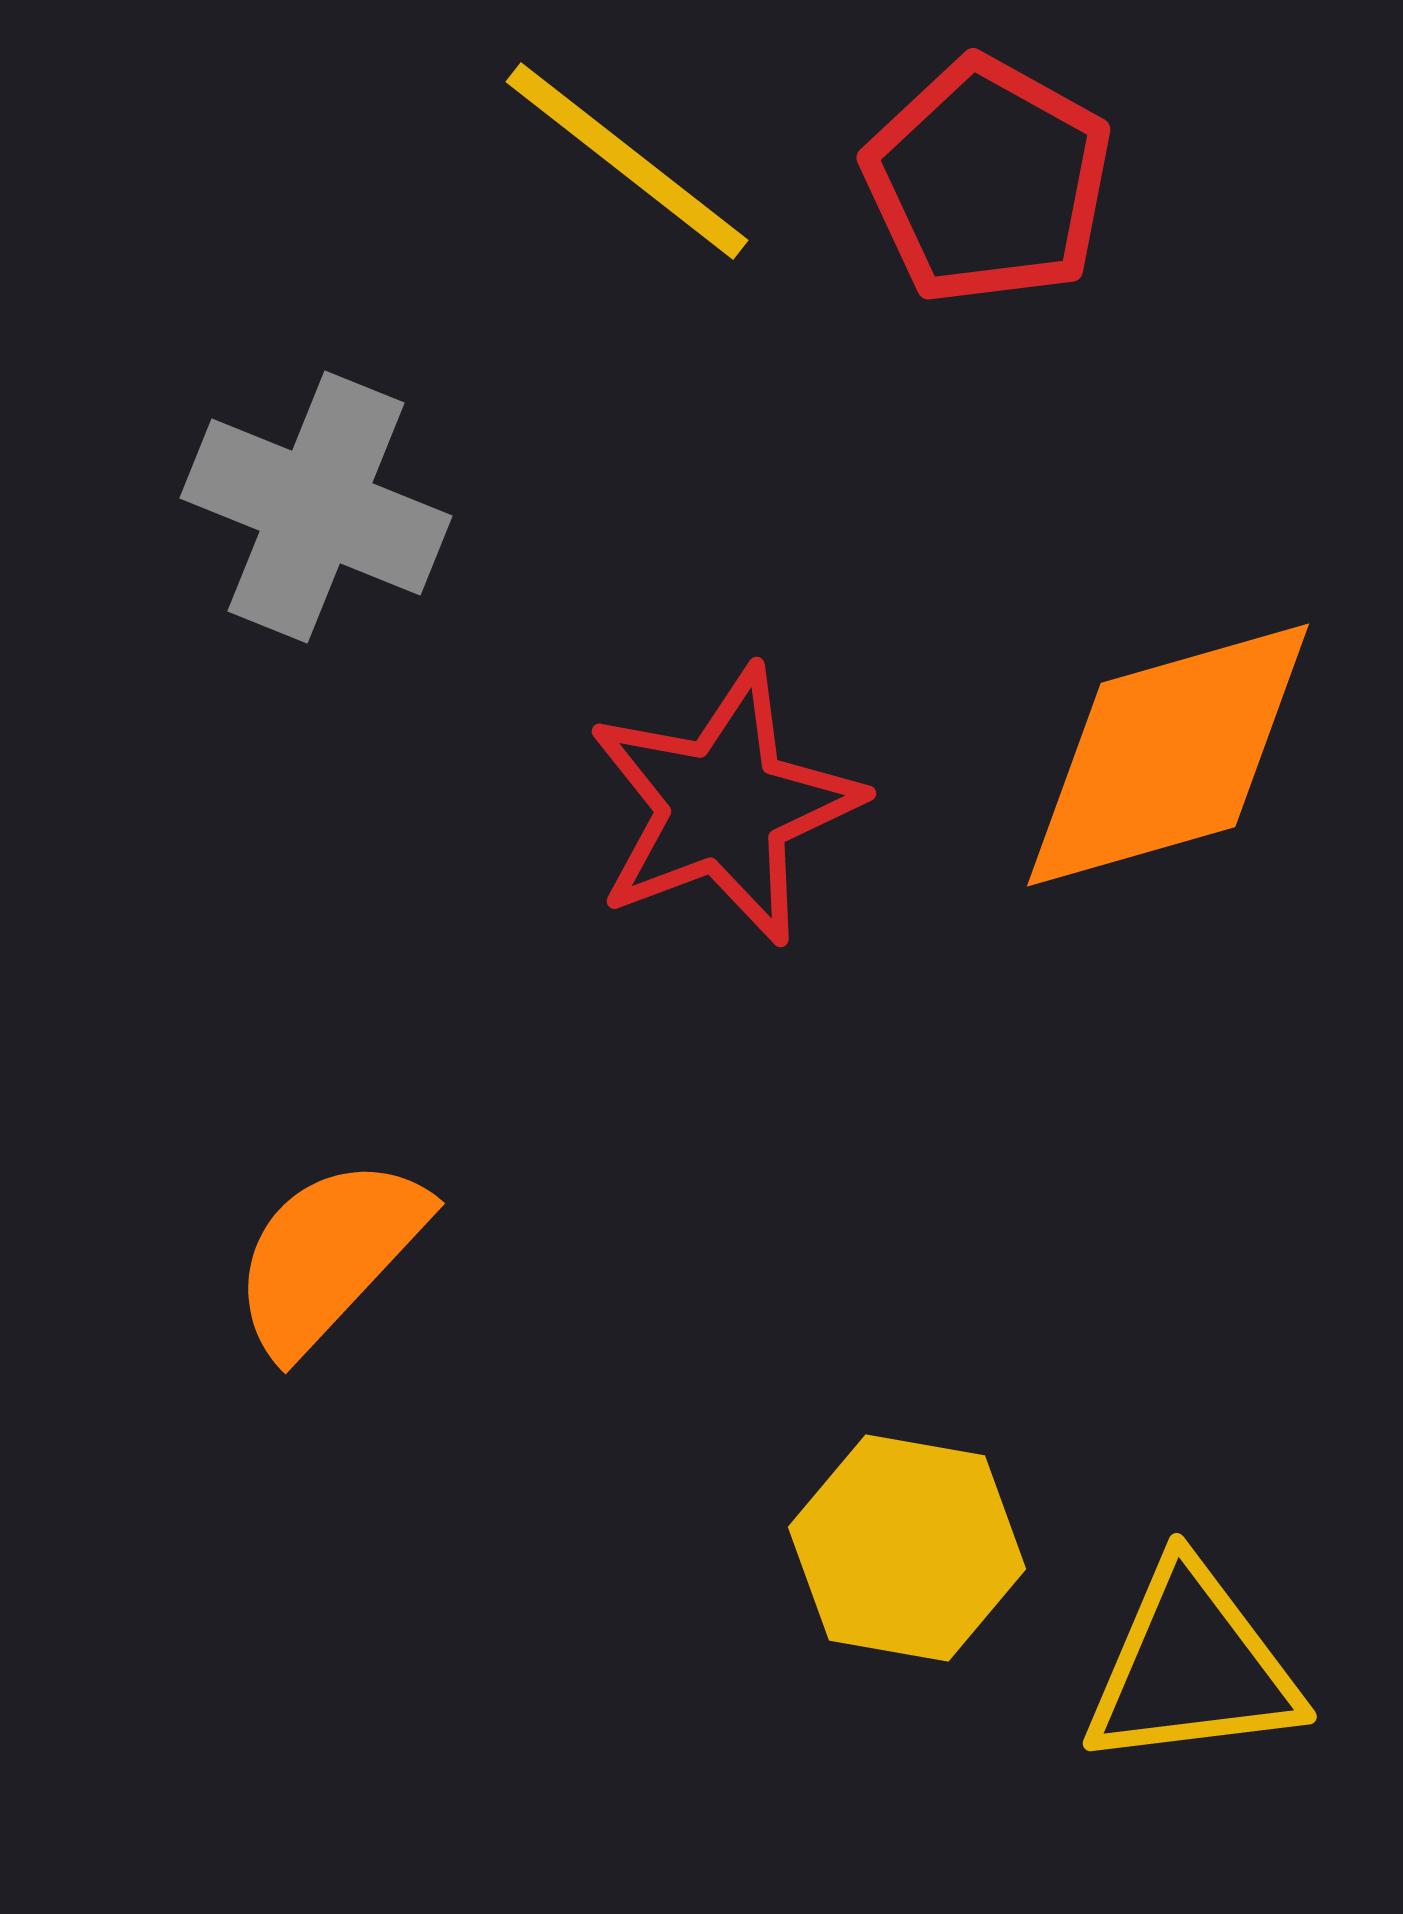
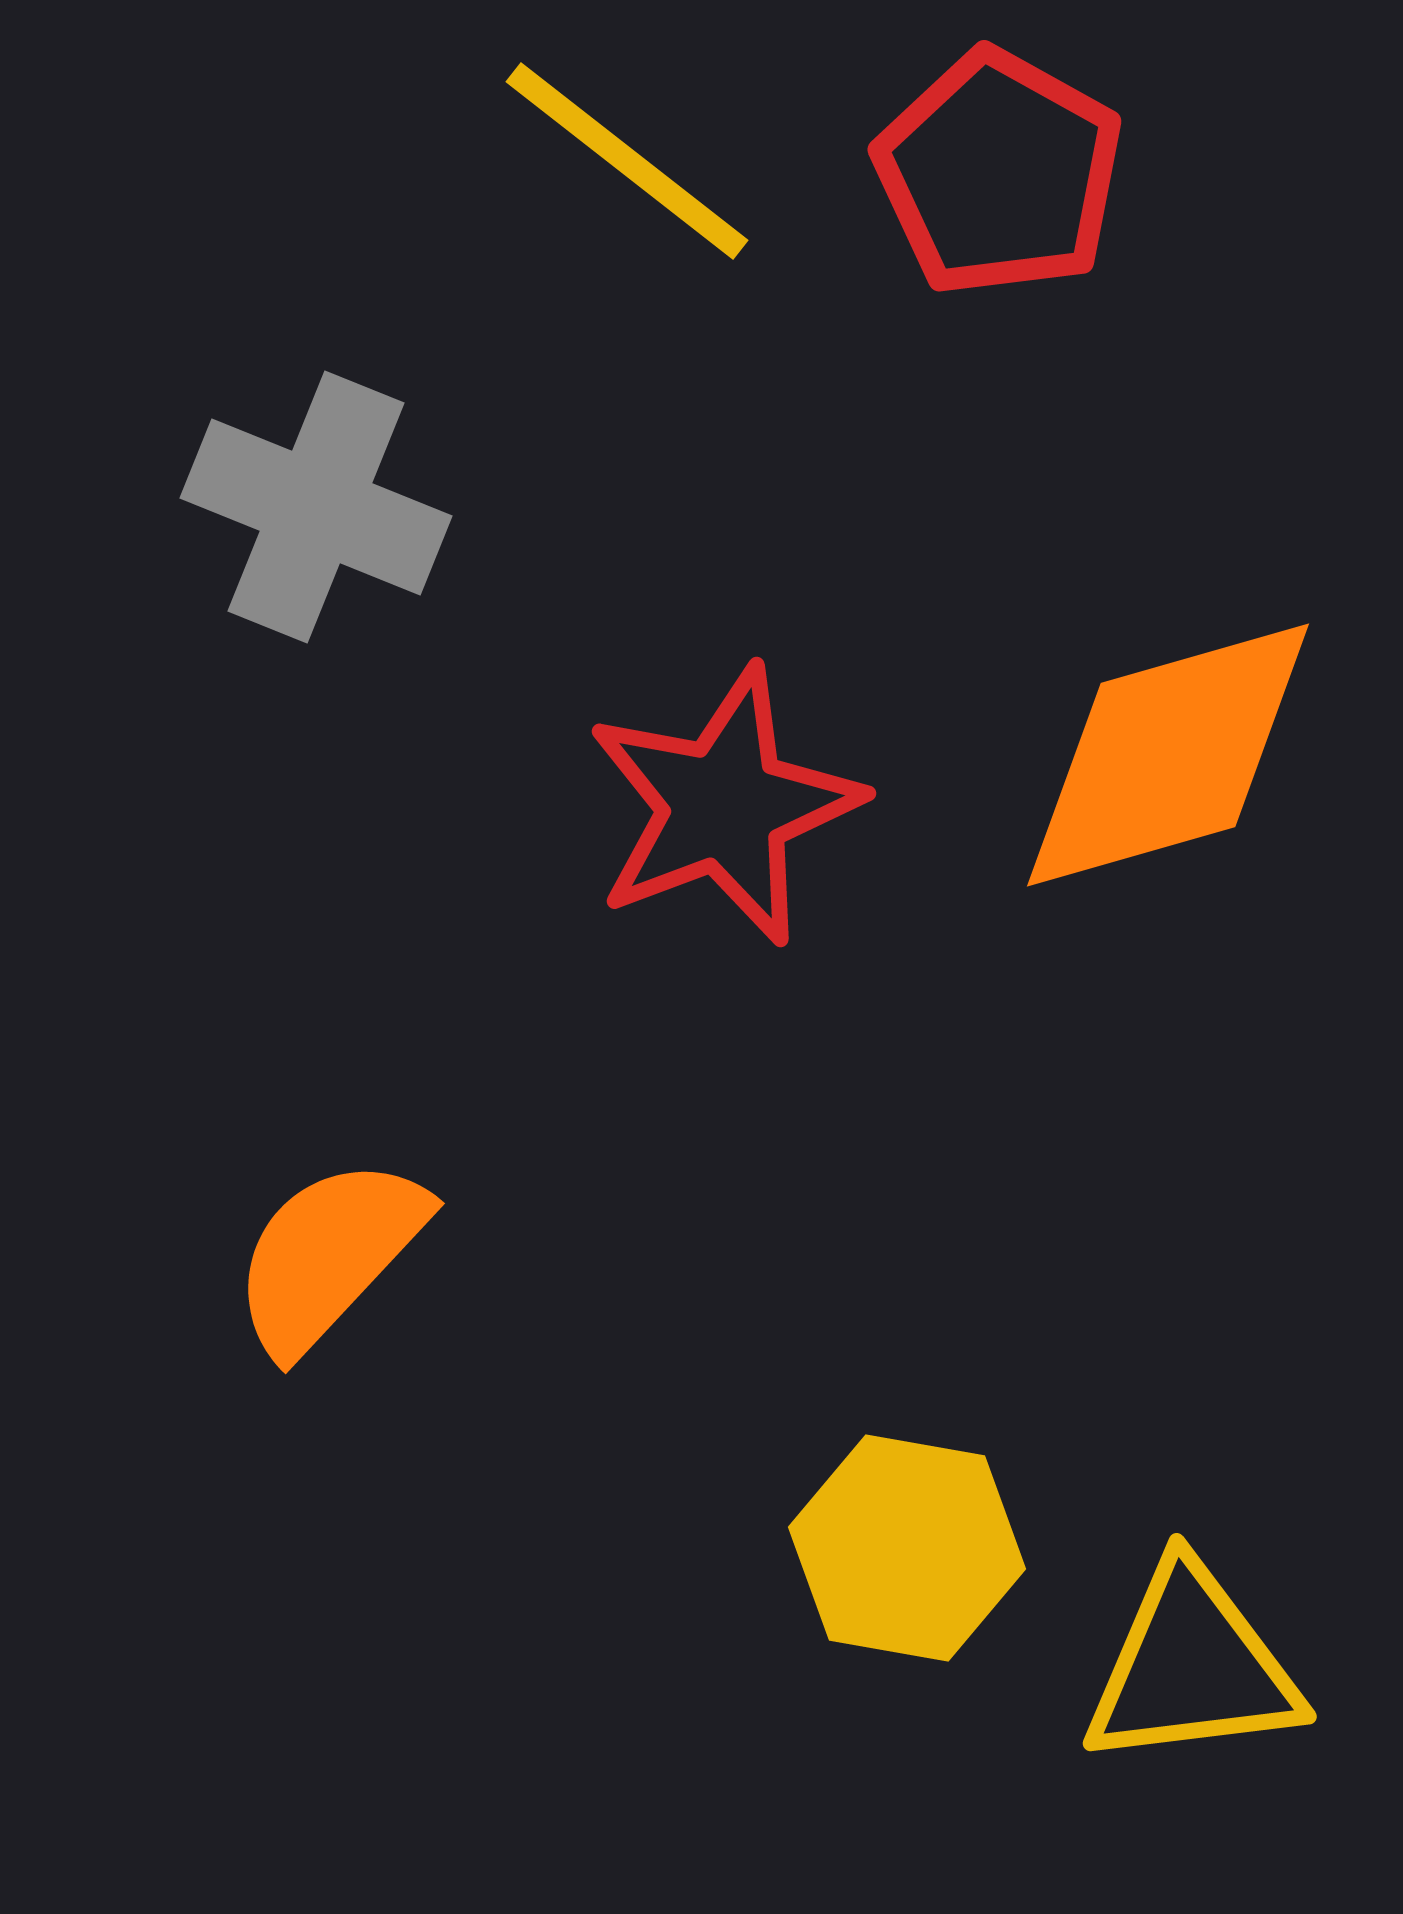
red pentagon: moved 11 px right, 8 px up
